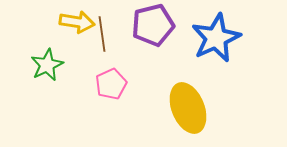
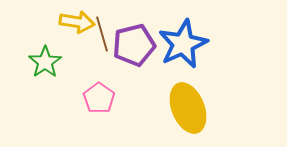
purple pentagon: moved 19 px left, 20 px down
brown line: rotated 8 degrees counterclockwise
blue star: moved 33 px left, 6 px down
green star: moved 2 px left, 3 px up; rotated 8 degrees counterclockwise
pink pentagon: moved 12 px left, 14 px down; rotated 12 degrees counterclockwise
